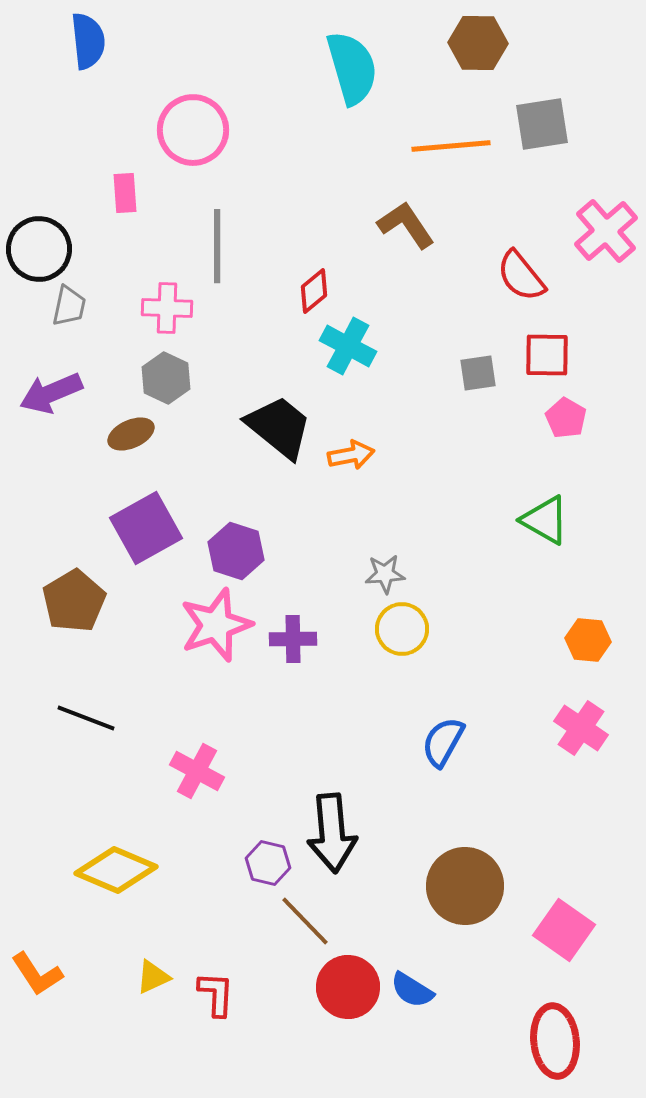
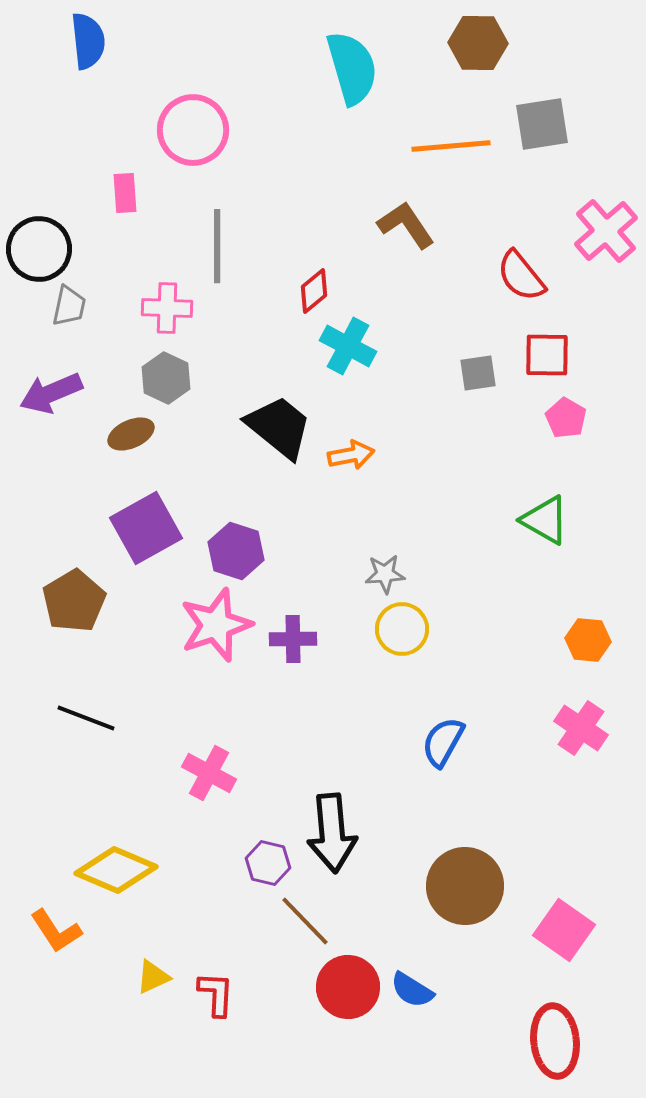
pink cross at (197, 771): moved 12 px right, 2 px down
orange L-shape at (37, 974): moved 19 px right, 43 px up
